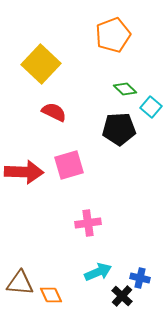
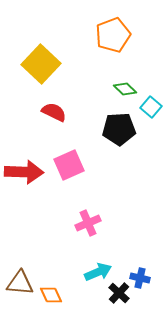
pink square: rotated 8 degrees counterclockwise
pink cross: rotated 15 degrees counterclockwise
black cross: moved 3 px left, 3 px up
